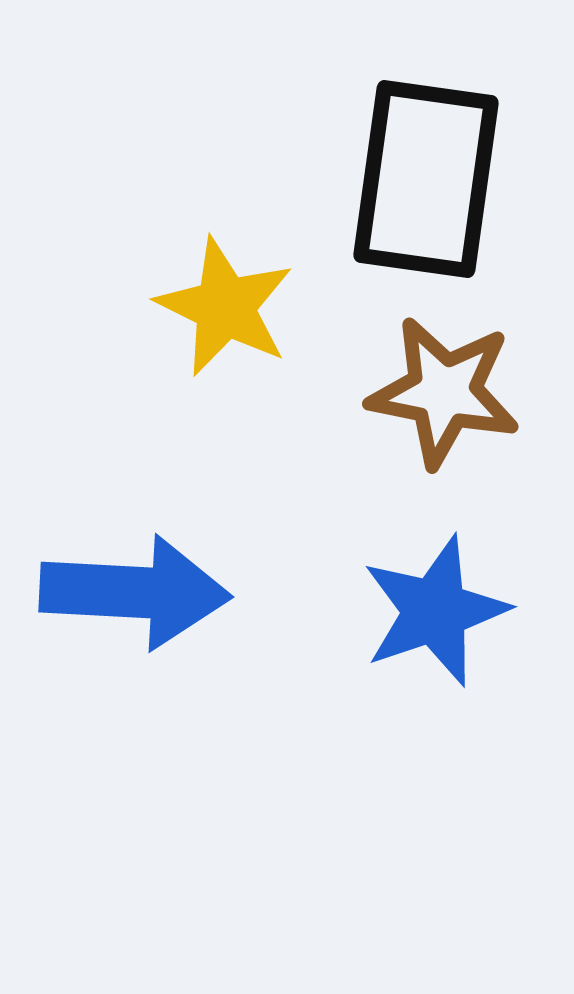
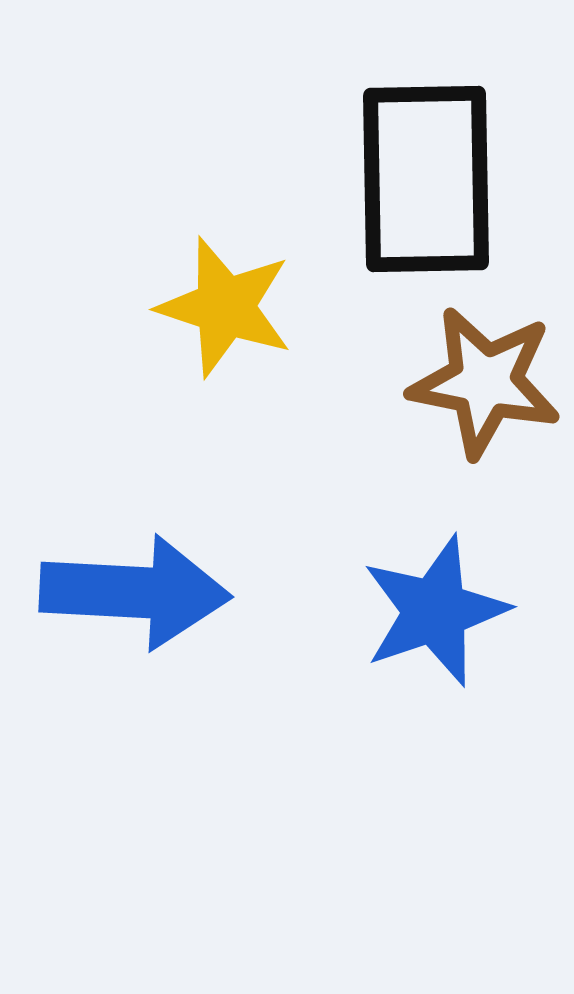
black rectangle: rotated 9 degrees counterclockwise
yellow star: rotated 8 degrees counterclockwise
brown star: moved 41 px right, 10 px up
